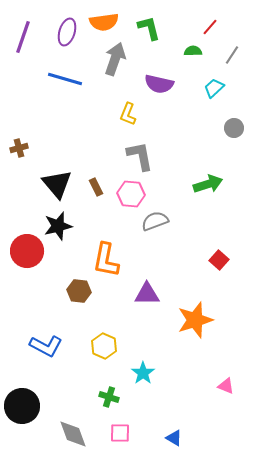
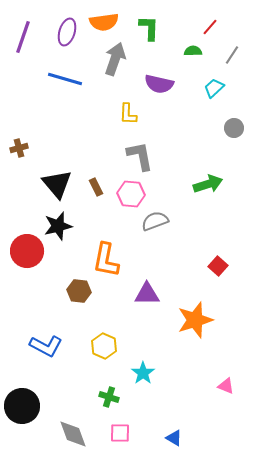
green L-shape: rotated 16 degrees clockwise
yellow L-shape: rotated 20 degrees counterclockwise
red square: moved 1 px left, 6 px down
